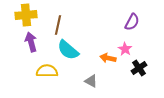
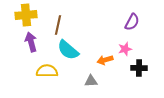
pink star: rotated 24 degrees clockwise
orange arrow: moved 3 px left, 2 px down; rotated 28 degrees counterclockwise
black cross: rotated 35 degrees clockwise
gray triangle: rotated 32 degrees counterclockwise
